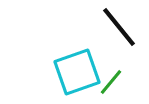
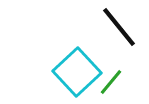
cyan square: rotated 24 degrees counterclockwise
